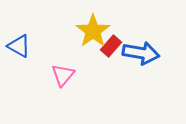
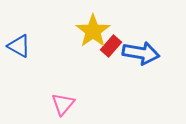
pink triangle: moved 29 px down
